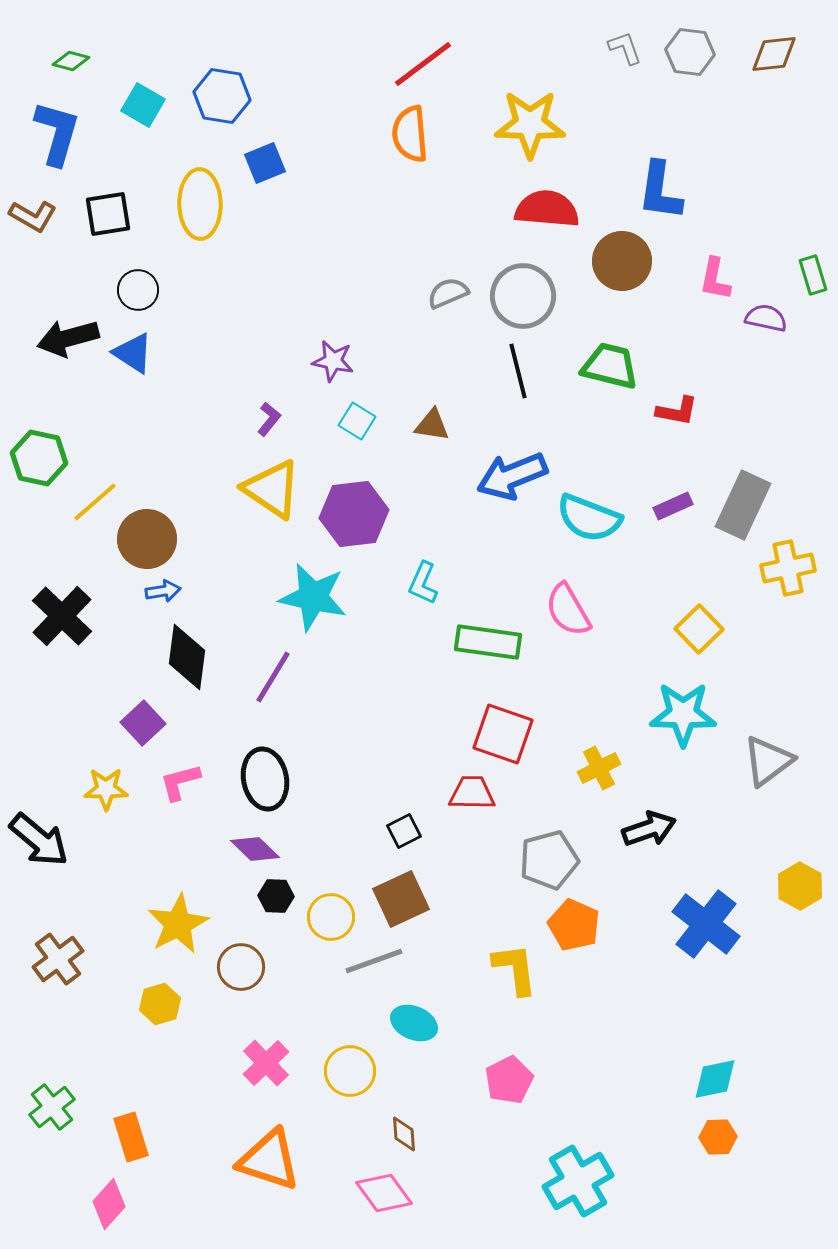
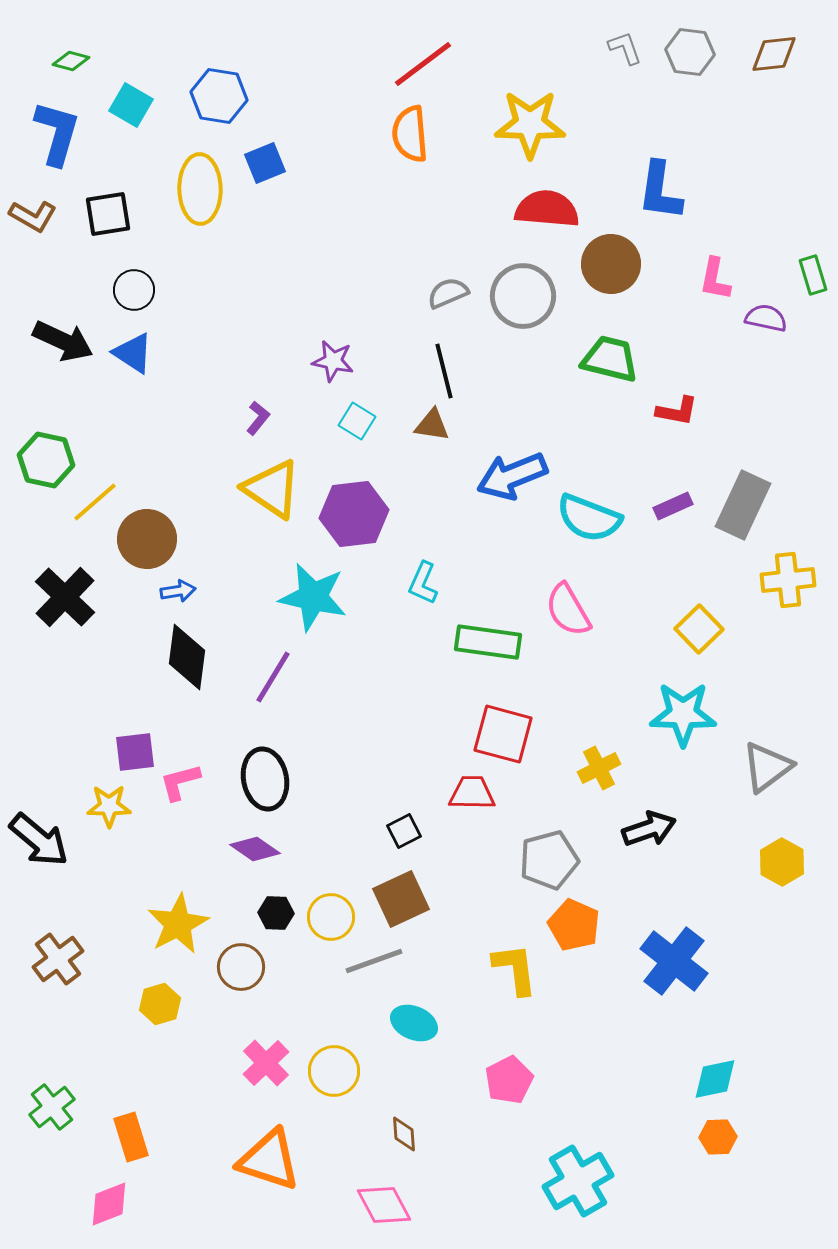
blue hexagon at (222, 96): moved 3 px left
cyan square at (143, 105): moved 12 px left
yellow ellipse at (200, 204): moved 15 px up
brown circle at (622, 261): moved 11 px left, 3 px down
black circle at (138, 290): moved 4 px left
black arrow at (68, 338): moved 5 px left, 3 px down; rotated 140 degrees counterclockwise
green trapezoid at (610, 366): moved 7 px up
black line at (518, 371): moved 74 px left
purple L-shape at (269, 419): moved 11 px left, 1 px up
green hexagon at (39, 458): moved 7 px right, 2 px down
yellow cross at (788, 568): moved 12 px down; rotated 6 degrees clockwise
blue arrow at (163, 591): moved 15 px right
black cross at (62, 616): moved 3 px right, 19 px up
purple square at (143, 723): moved 8 px left, 29 px down; rotated 36 degrees clockwise
red square at (503, 734): rotated 4 degrees counterclockwise
gray triangle at (768, 761): moved 1 px left, 6 px down
yellow star at (106, 789): moved 3 px right, 17 px down
purple diamond at (255, 849): rotated 9 degrees counterclockwise
yellow hexagon at (800, 886): moved 18 px left, 24 px up
black hexagon at (276, 896): moved 17 px down
blue cross at (706, 924): moved 32 px left, 37 px down
yellow circle at (350, 1071): moved 16 px left
pink diamond at (384, 1193): moved 12 px down; rotated 8 degrees clockwise
pink diamond at (109, 1204): rotated 27 degrees clockwise
